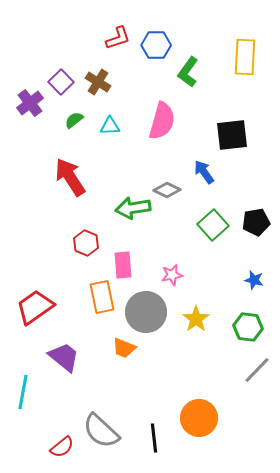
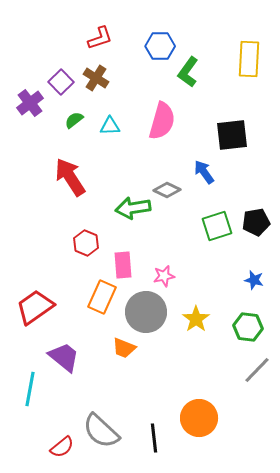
red L-shape: moved 18 px left
blue hexagon: moved 4 px right, 1 px down
yellow rectangle: moved 4 px right, 2 px down
brown cross: moved 2 px left, 4 px up
green square: moved 4 px right, 1 px down; rotated 24 degrees clockwise
pink star: moved 8 px left, 1 px down
orange rectangle: rotated 36 degrees clockwise
cyan line: moved 7 px right, 3 px up
